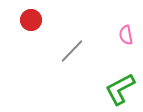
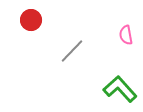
green L-shape: rotated 76 degrees clockwise
